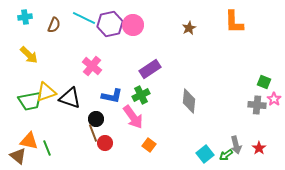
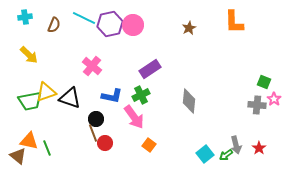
pink arrow: moved 1 px right
